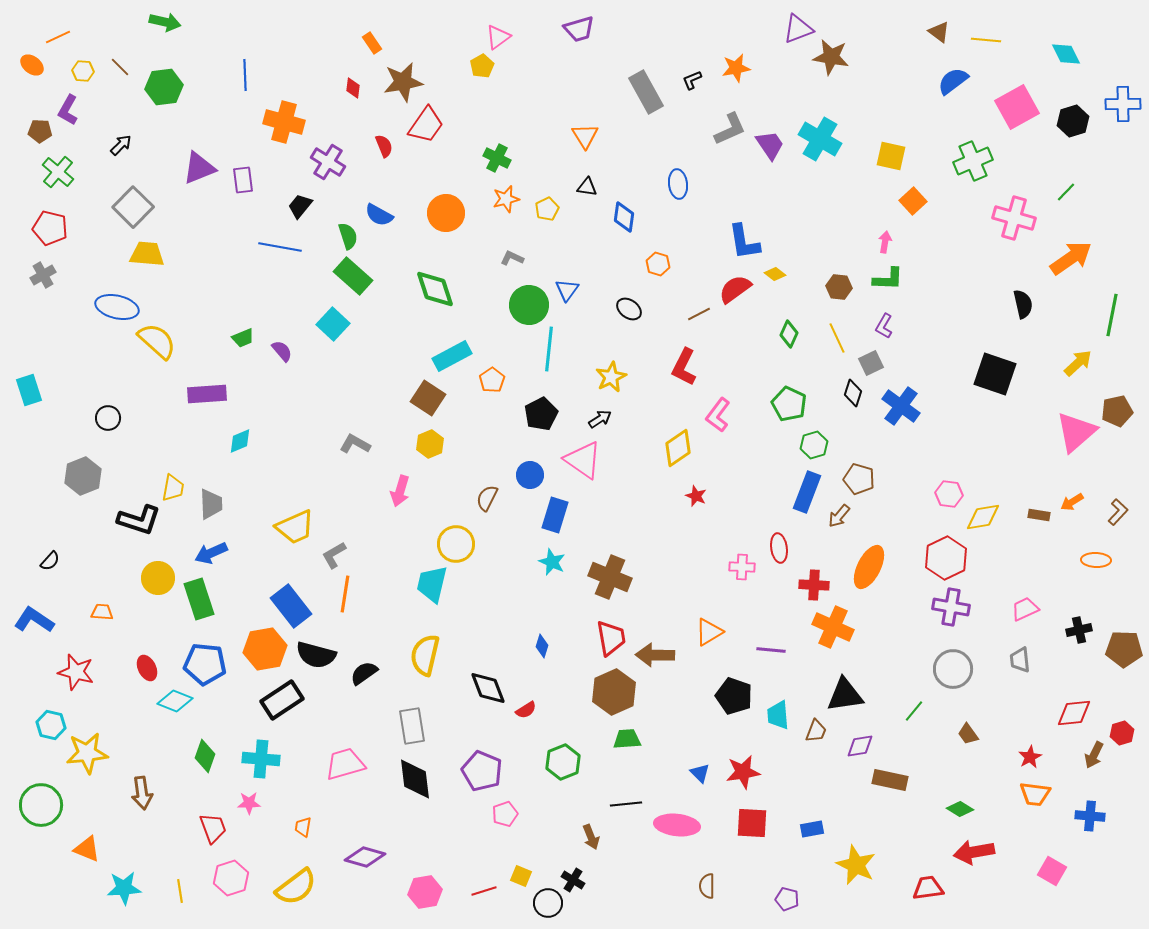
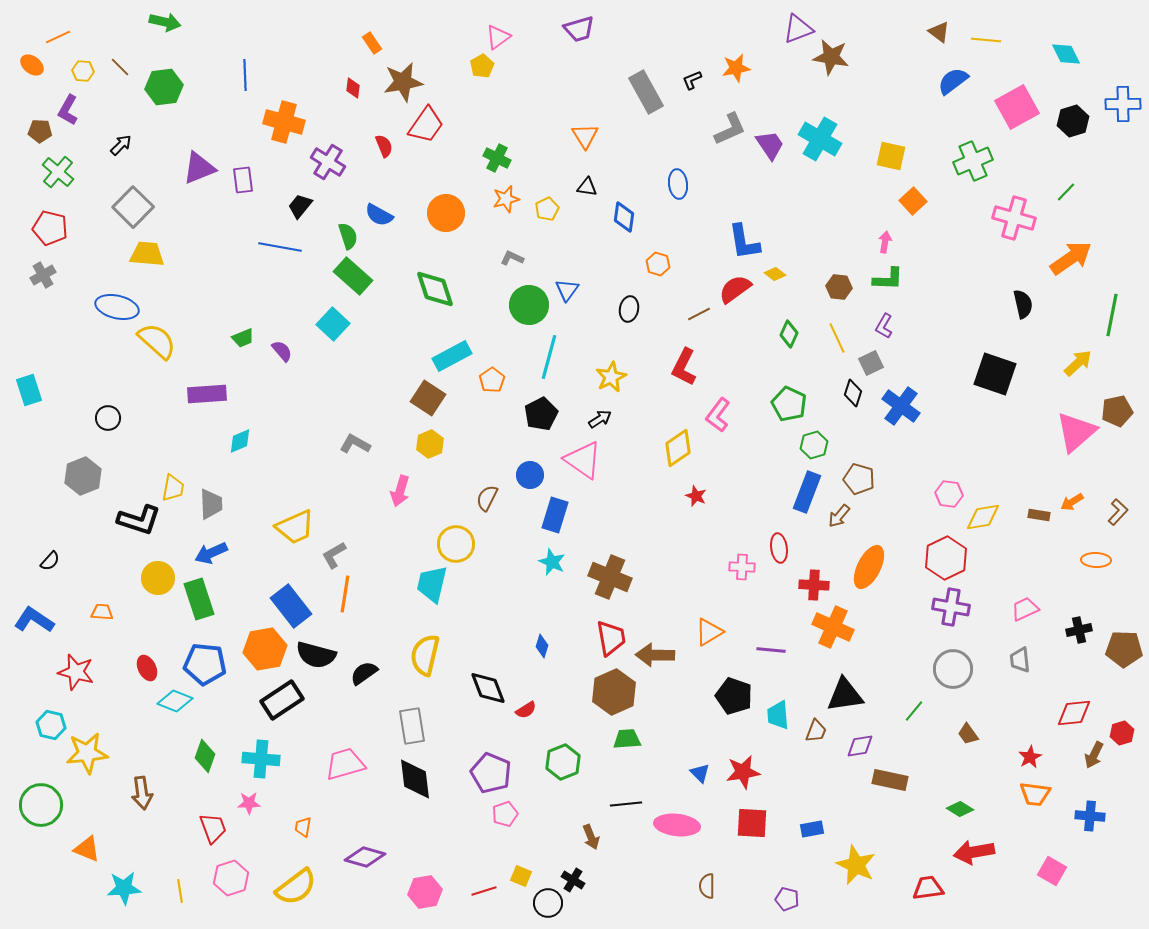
black ellipse at (629, 309): rotated 65 degrees clockwise
cyan line at (549, 349): moved 8 px down; rotated 9 degrees clockwise
purple pentagon at (482, 771): moved 9 px right, 2 px down
